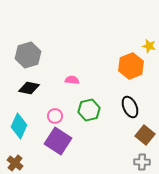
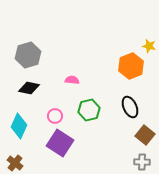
purple square: moved 2 px right, 2 px down
